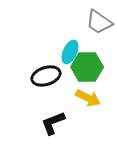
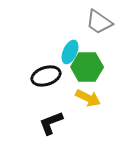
black L-shape: moved 2 px left
